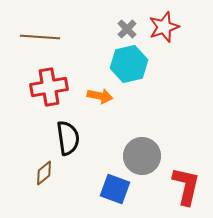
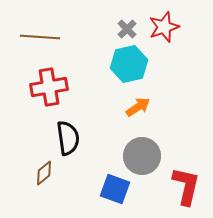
orange arrow: moved 38 px right, 11 px down; rotated 45 degrees counterclockwise
